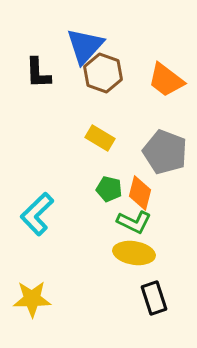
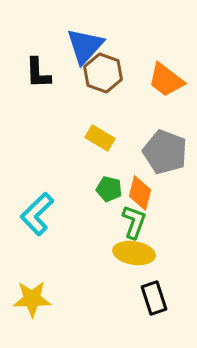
green L-shape: rotated 96 degrees counterclockwise
